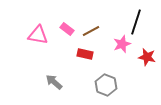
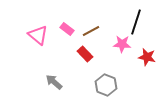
pink triangle: rotated 30 degrees clockwise
pink star: rotated 24 degrees clockwise
red rectangle: rotated 35 degrees clockwise
